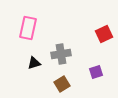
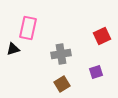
red square: moved 2 px left, 2 px down
black triangle: moved 21 px left, 14 px up
